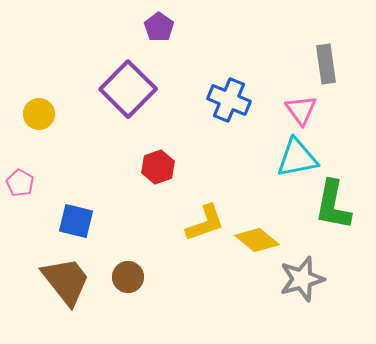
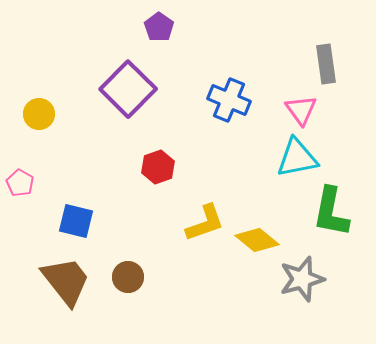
green L-shape: moved 2 px left, 7 px down
